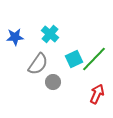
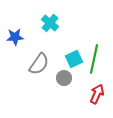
cyan cross: moved 11 px up
green line: rotated 32 degrees counterclockwise
gray semicircle: moved 1 px right
gray circle: moved 11 px right, 4 px up
